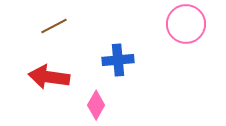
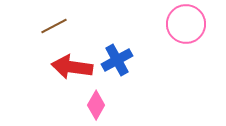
blue cross: moved 1 px left; rotated 24 degrees counterclockwise
red arrow: moved 23 px right, 10 px up
